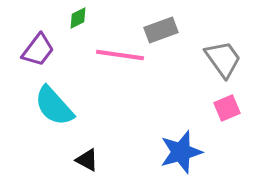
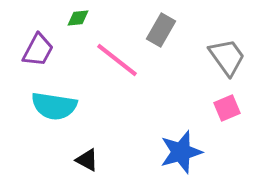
green diamond: rotated 20 degrees clockwise
gray rectangle: rotated 40 degrees counterclockwise
purple trapezoid: rotated 9 degrees counterclockwise
pink line: moved 3 px left, 5 px down; rotated 30 degrees clockwise
gray trapezoid: moved 4 px right, 2 px up
cyan semicircle: rotated 39 degrees counterclockwise
